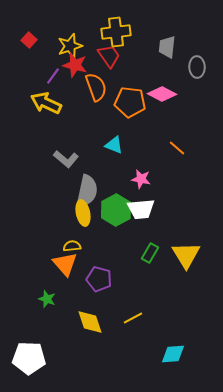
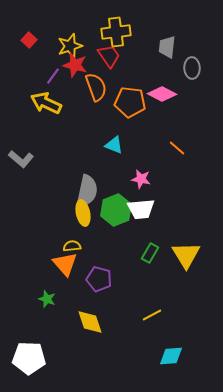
gray ellipse: moved 5 px left, 1 px down
gray L-shape: moved 45 px left
green hexagon: rotated 8 degrees clockwise
yellow line: moved 19 px right, 3 px up
cyan diamond: moved 2 px left, 2 px down
